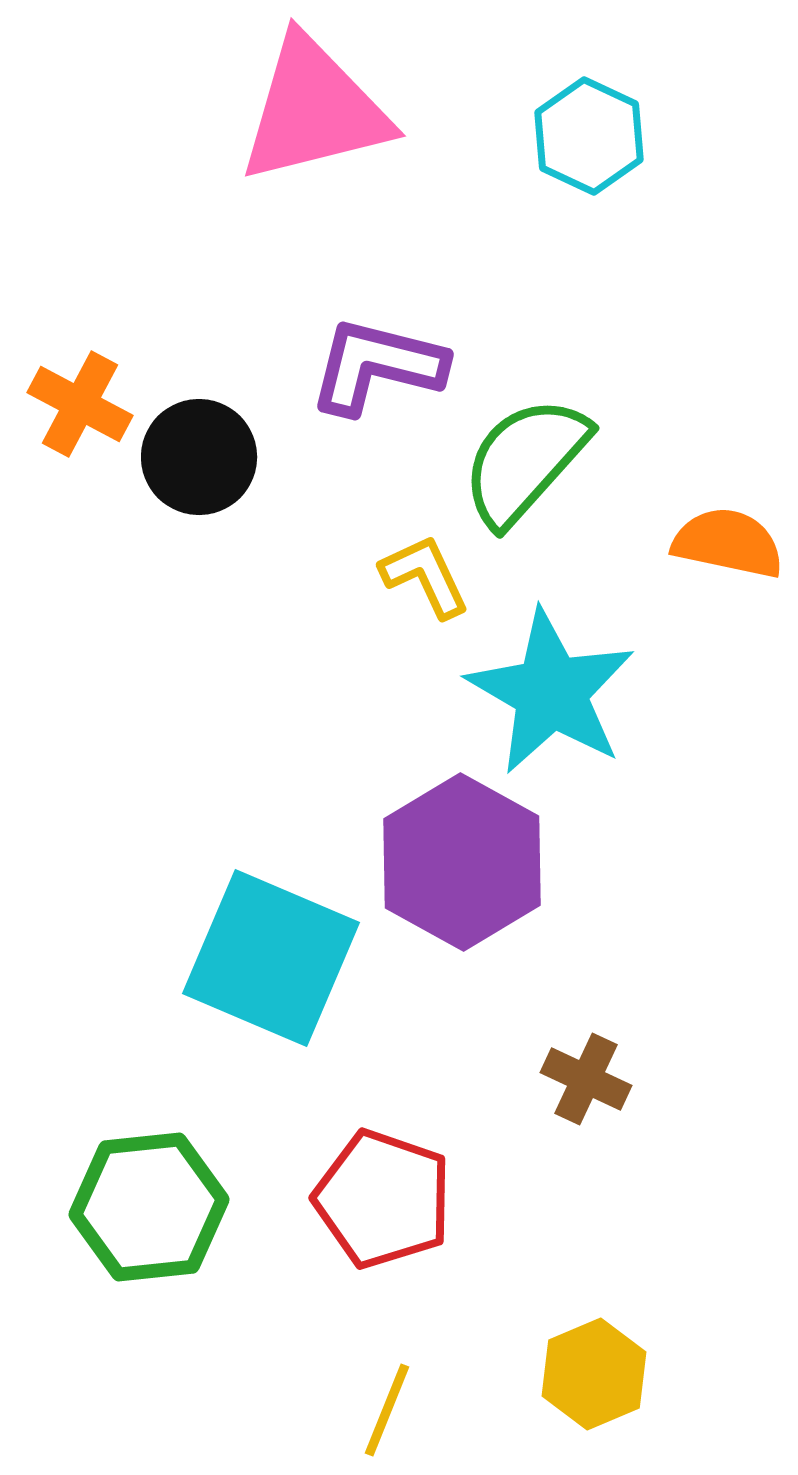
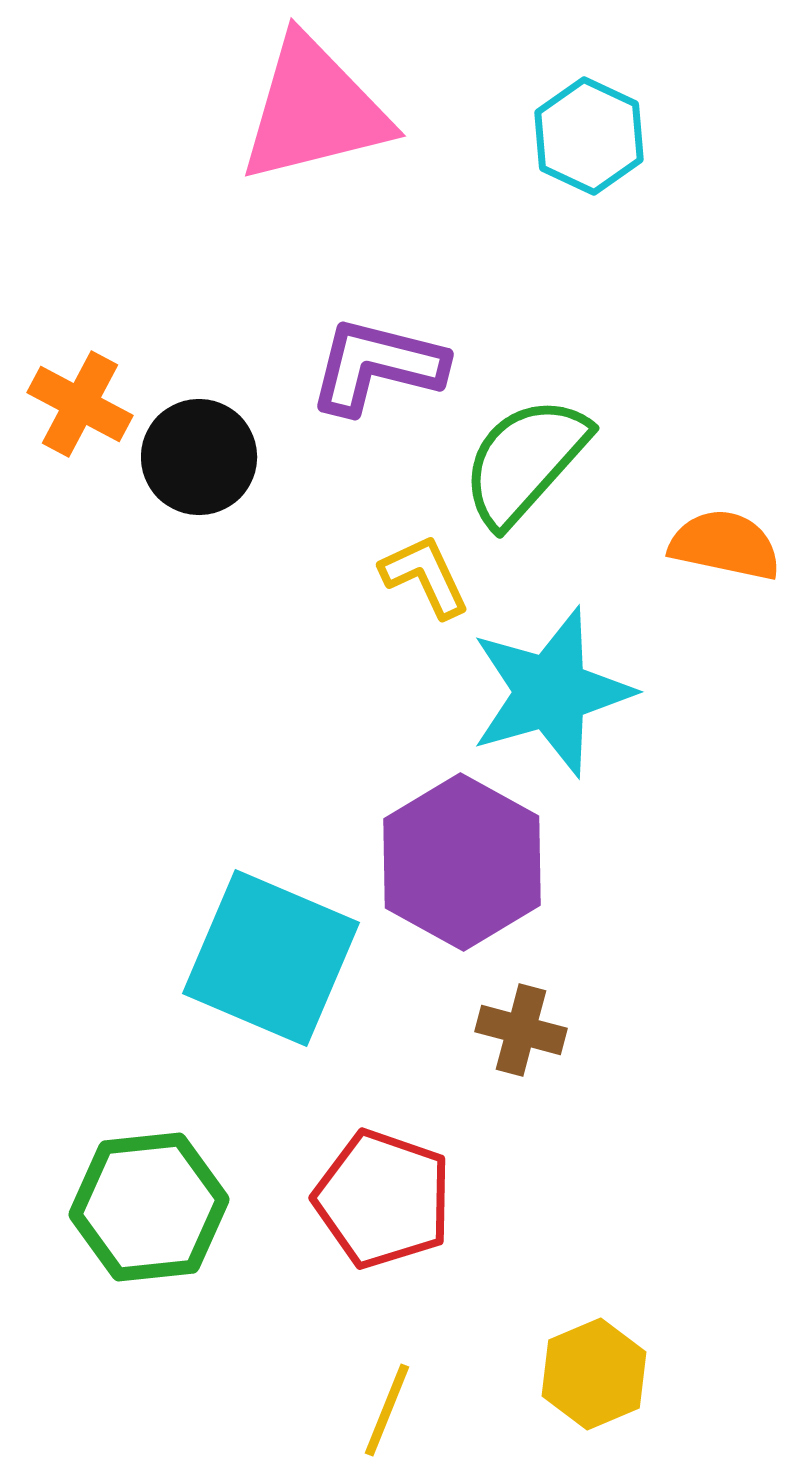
orange semicircle: moved 3 px left, 2 px down
cyan star: rotated 26 degrees clockwise
brown cross: moved 65 px left, 49 px up; rotated 10 degrees counterclockwise
